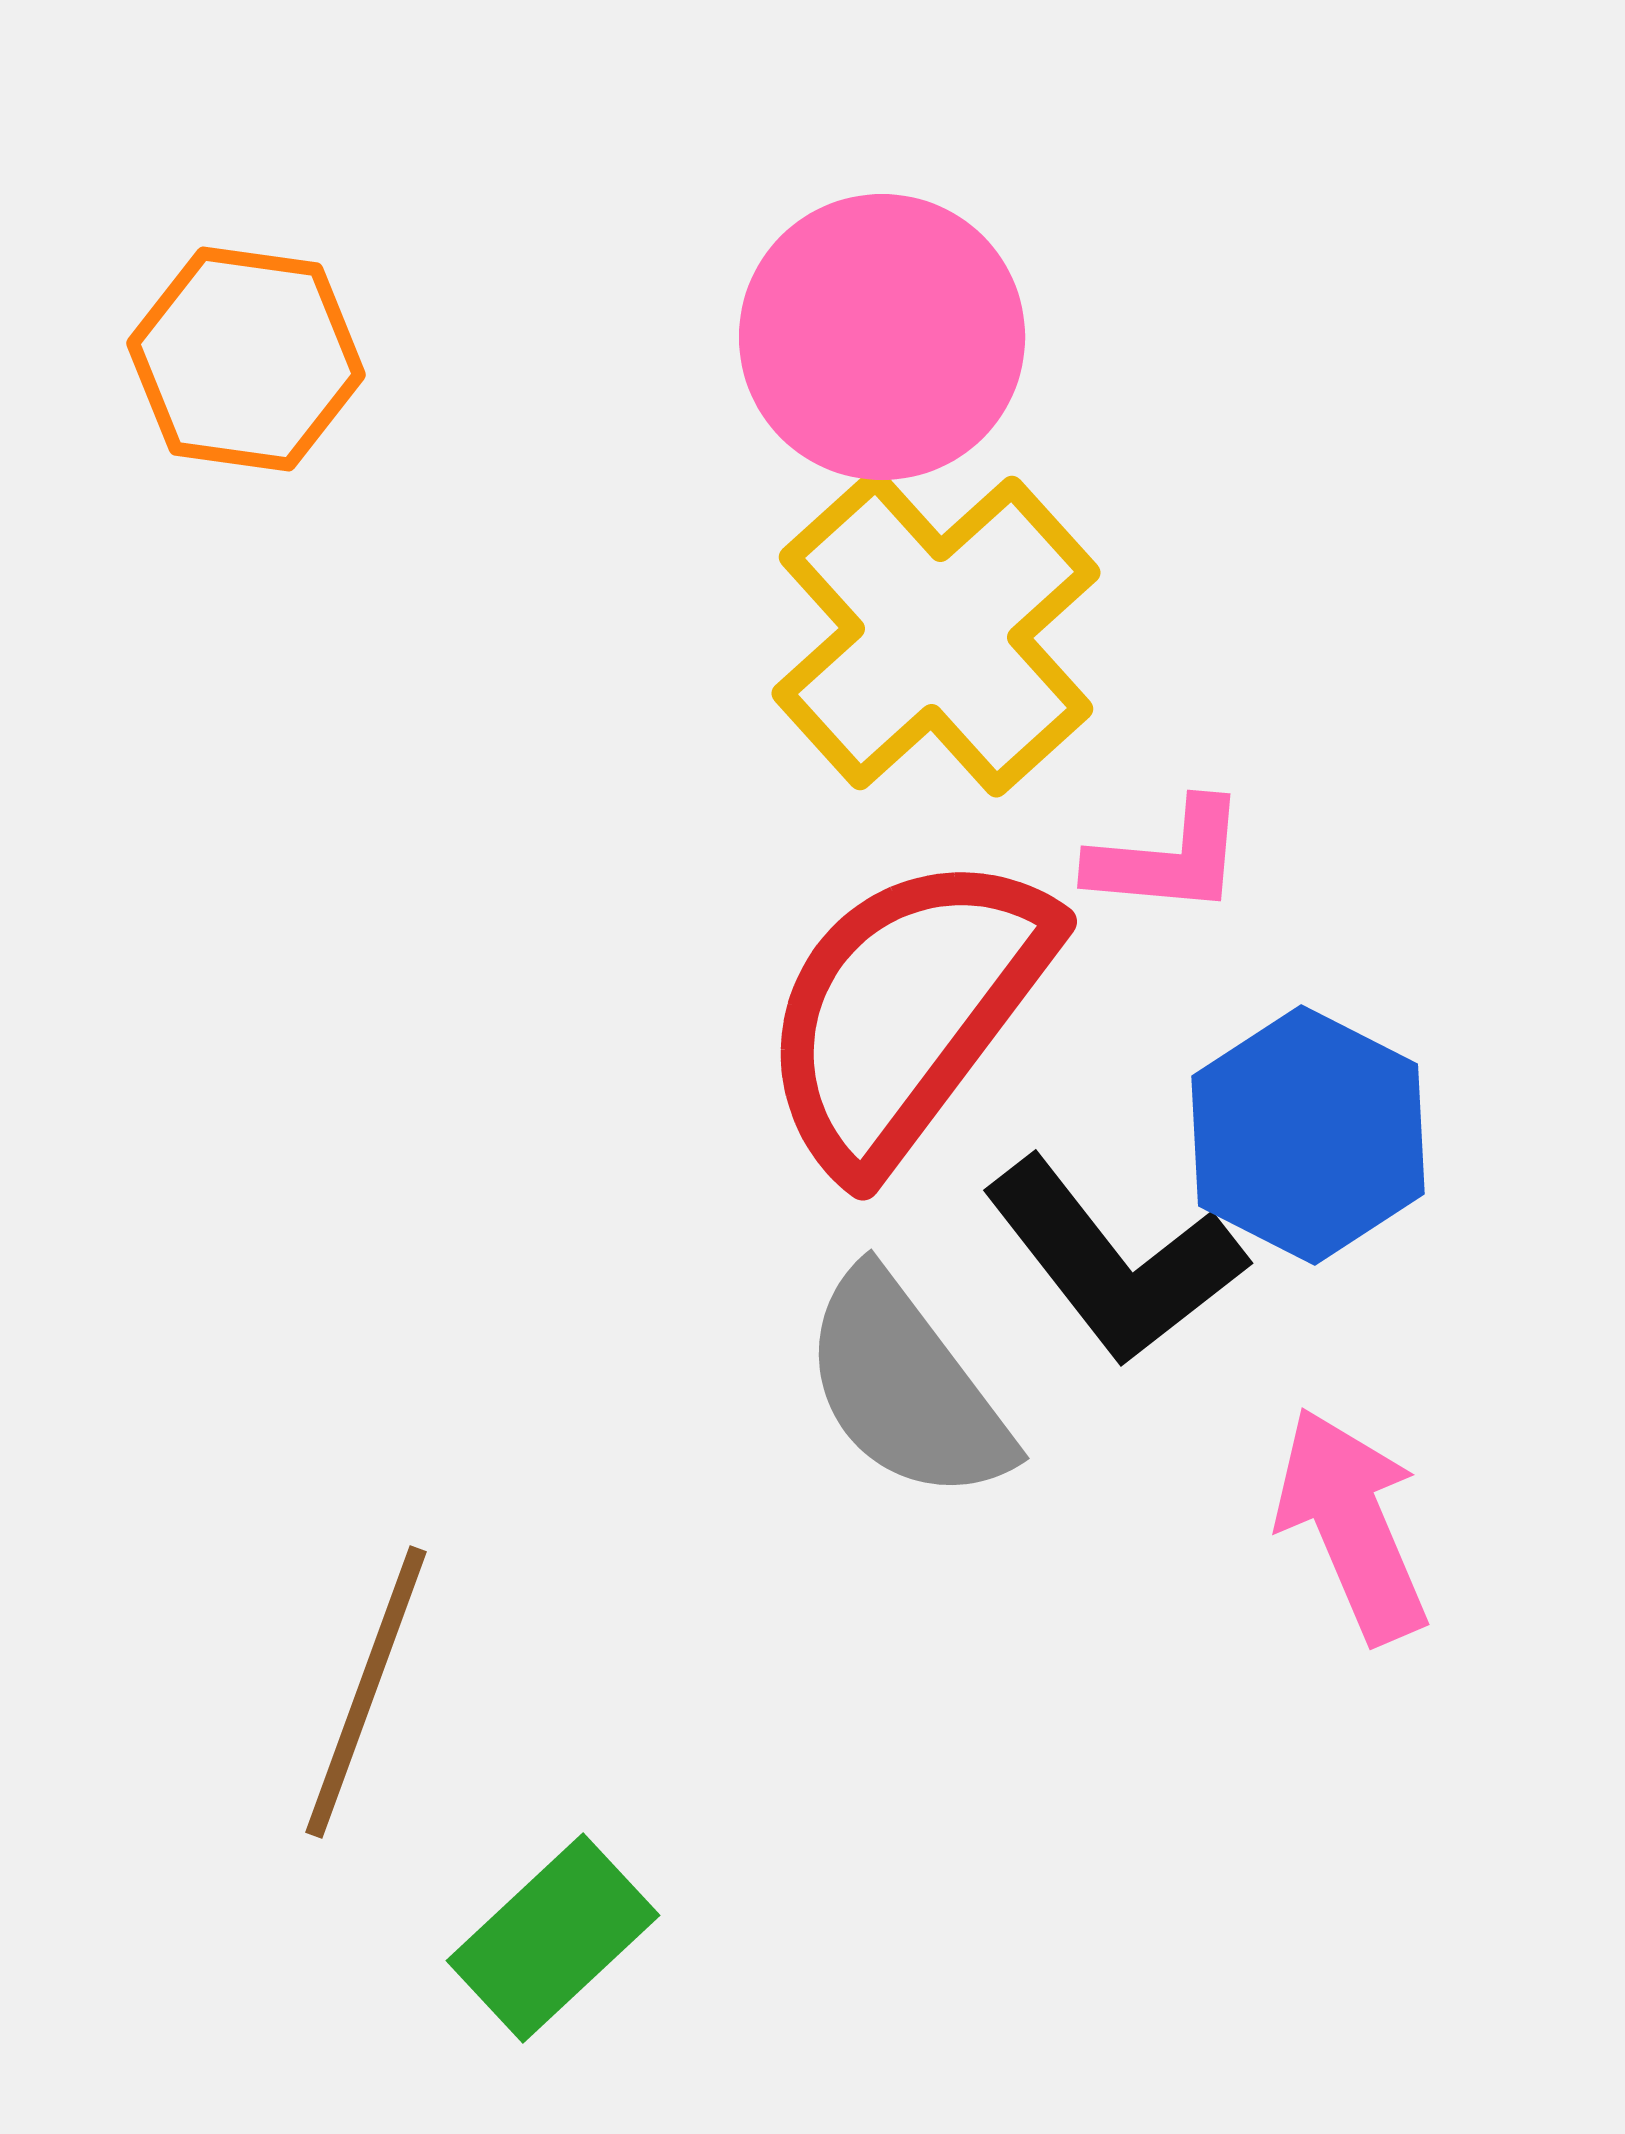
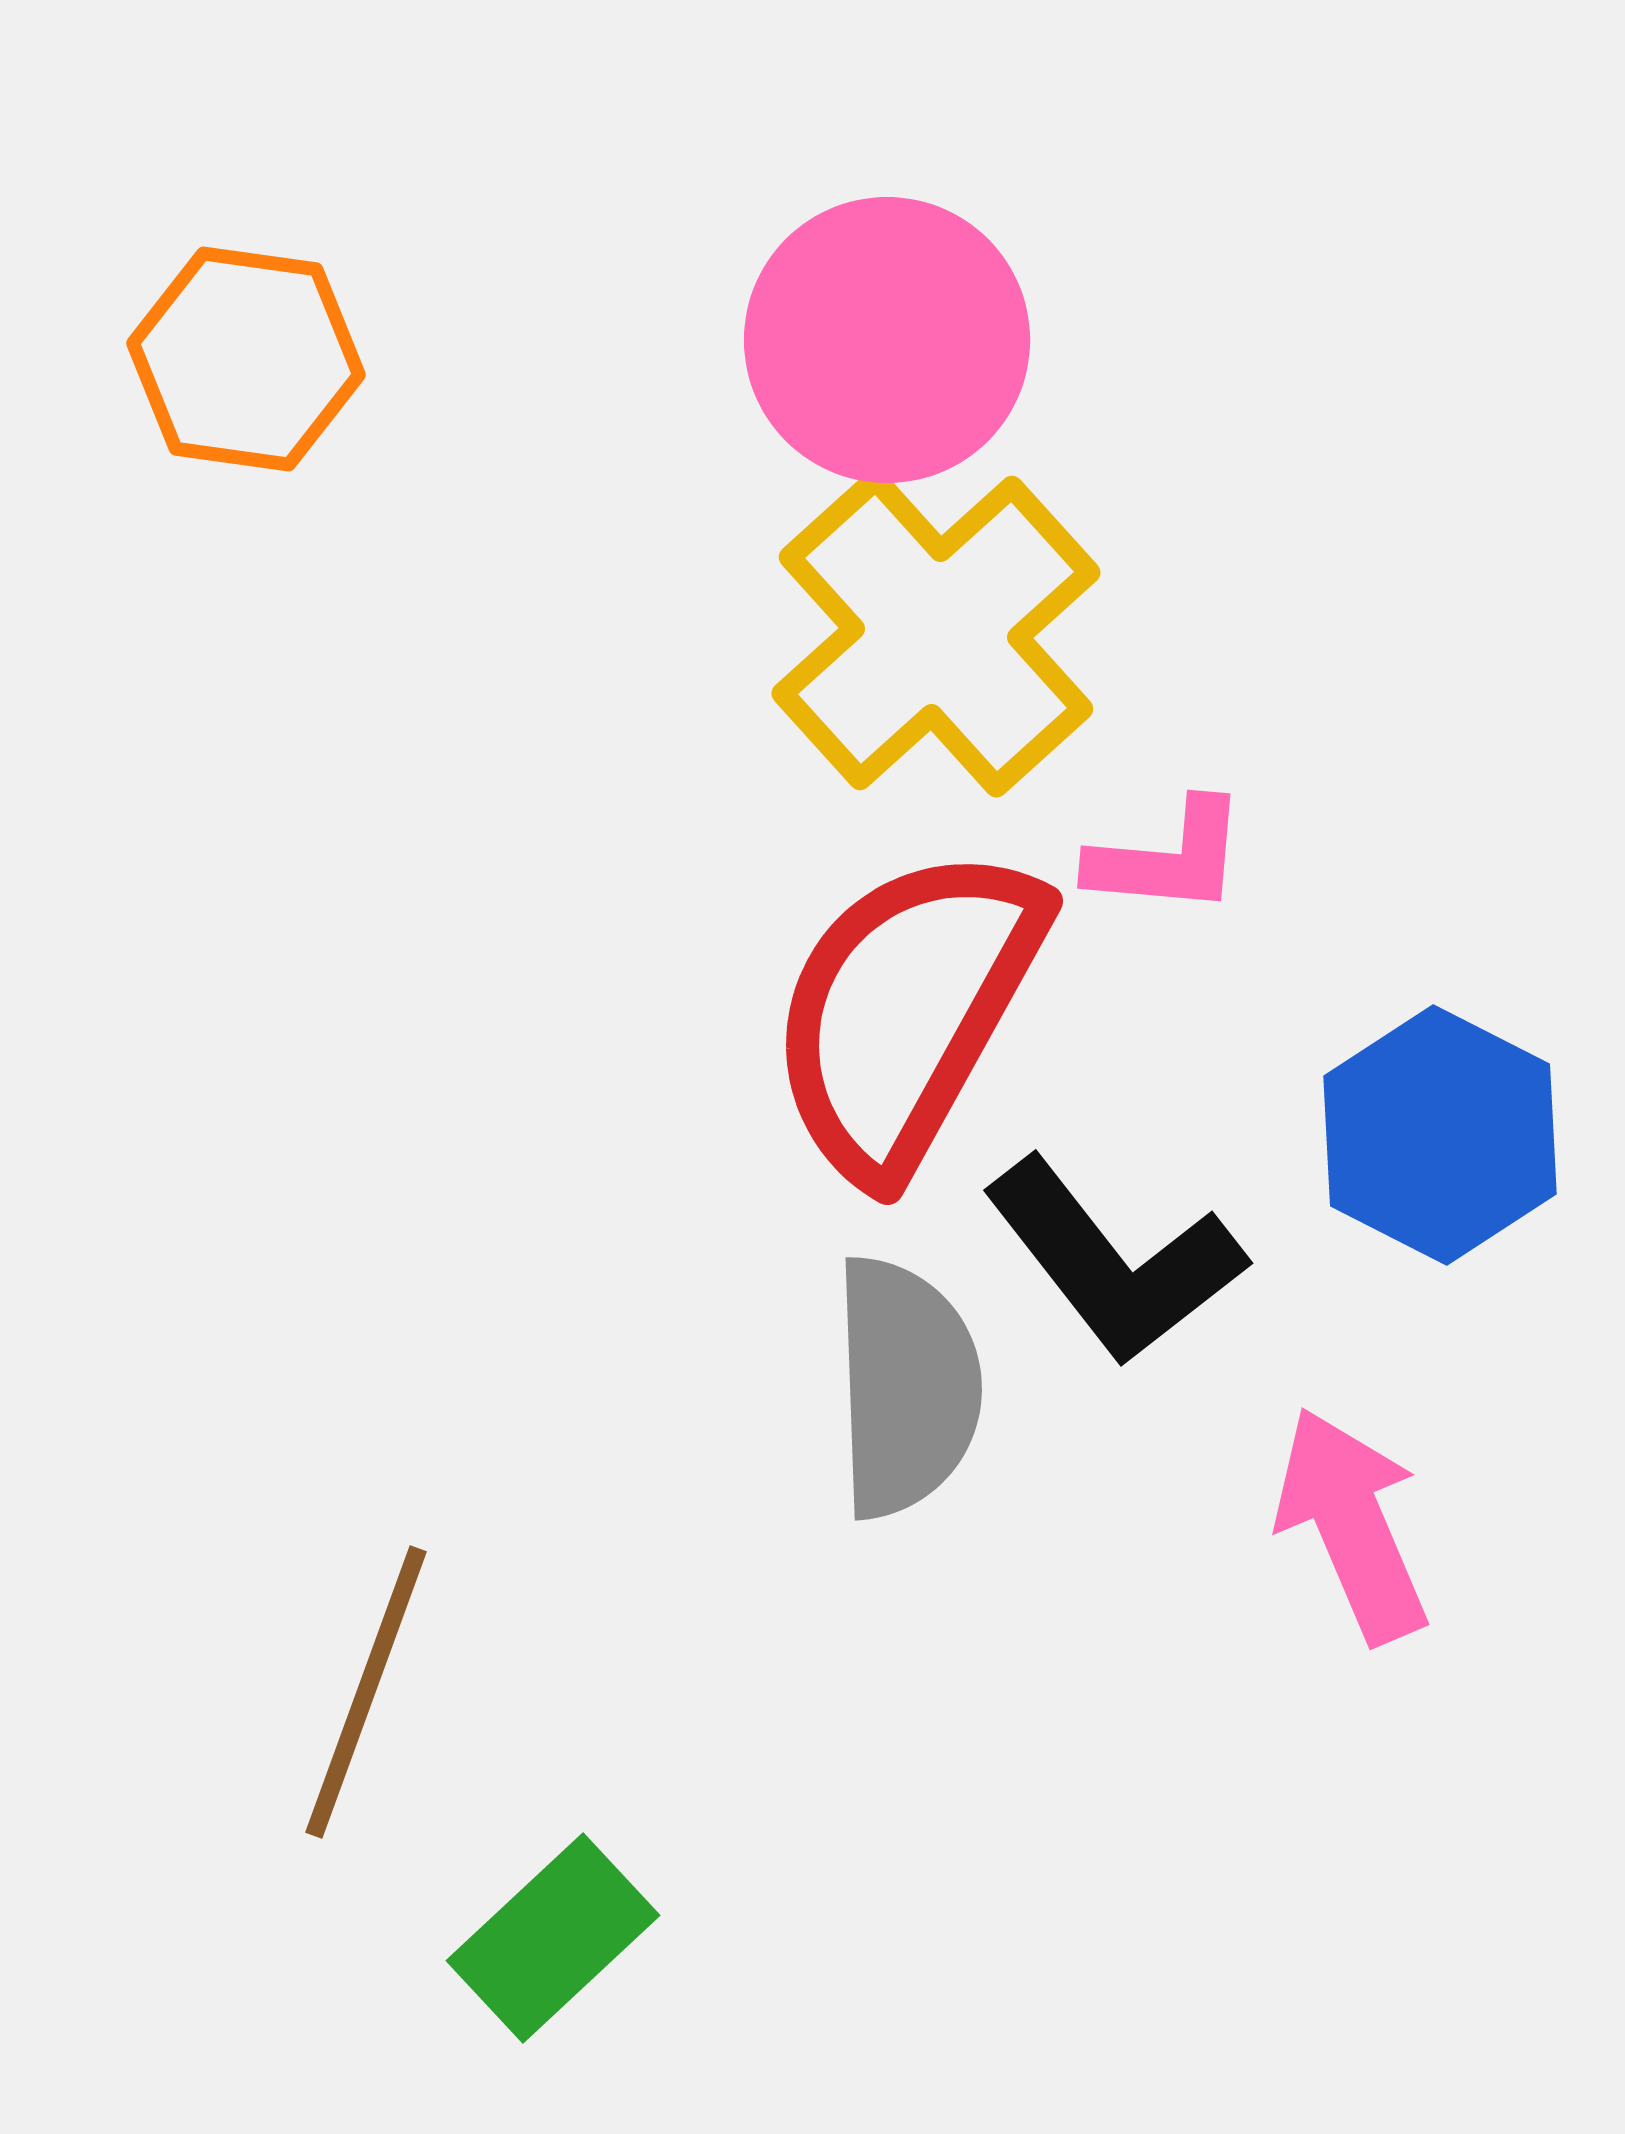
pink circle: moved 5 px right, 3 px down
red semicircle: rotated 8 degrees counterclockwise
blue hexagon: moved 132 px right
gray semicircle: rotated 145 degrees counterclockwise
